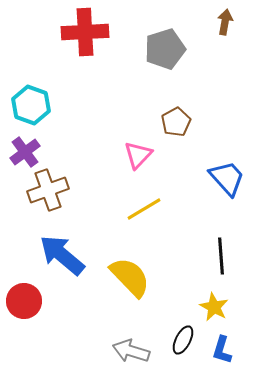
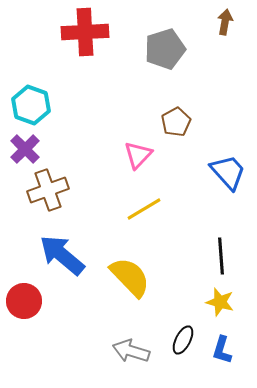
purple cross: moved 3 px up; rotated 8 degrees counterclockwise
blue trapezoid: moved 1 px right, 6 px up
yellow star: moved 6 px right, 5 px up; rotated 12 degrees counterclockwise
